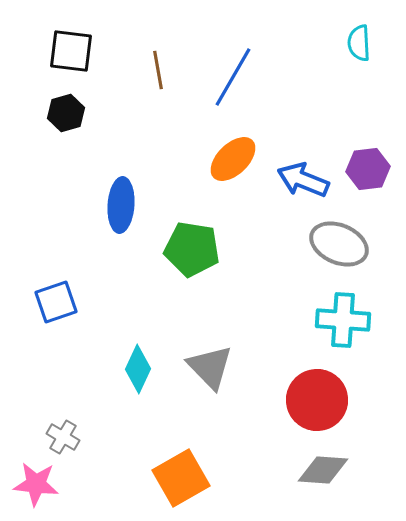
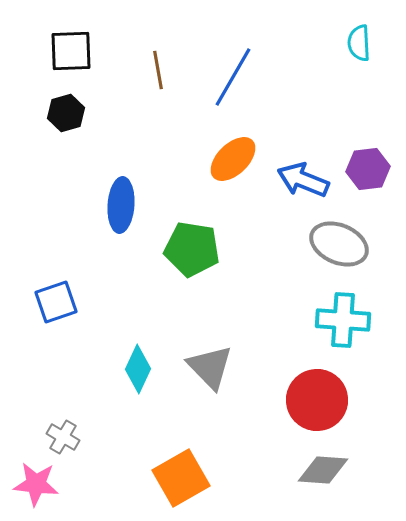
black square: rotated 9 degrees counterclockwise
